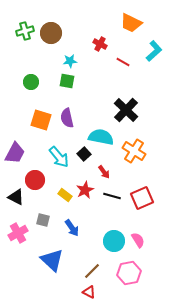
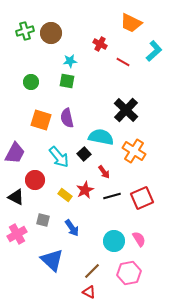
black line: rotated 30 degrees counterclockwise
pink cross: moved 1 px left, 1 px down
pink semicircle: moved 1 px right, 1 px up
